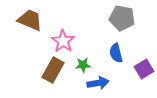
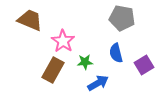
green star: moved 2 px right, 3 px up
purple square: moved 4 px up
blue arrow: rotated 20 degrees counterclockwise
